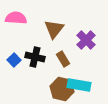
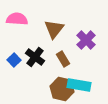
pink semicircle: moved 1 px right, 1 px down
black cross: rotated 24 degrees clockwise
